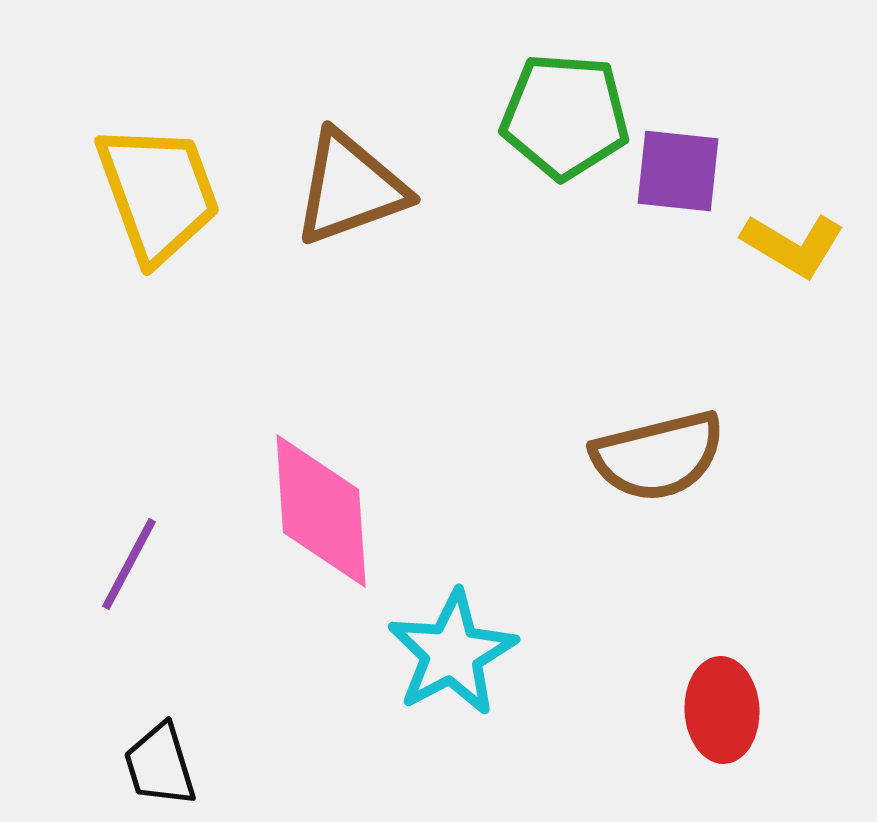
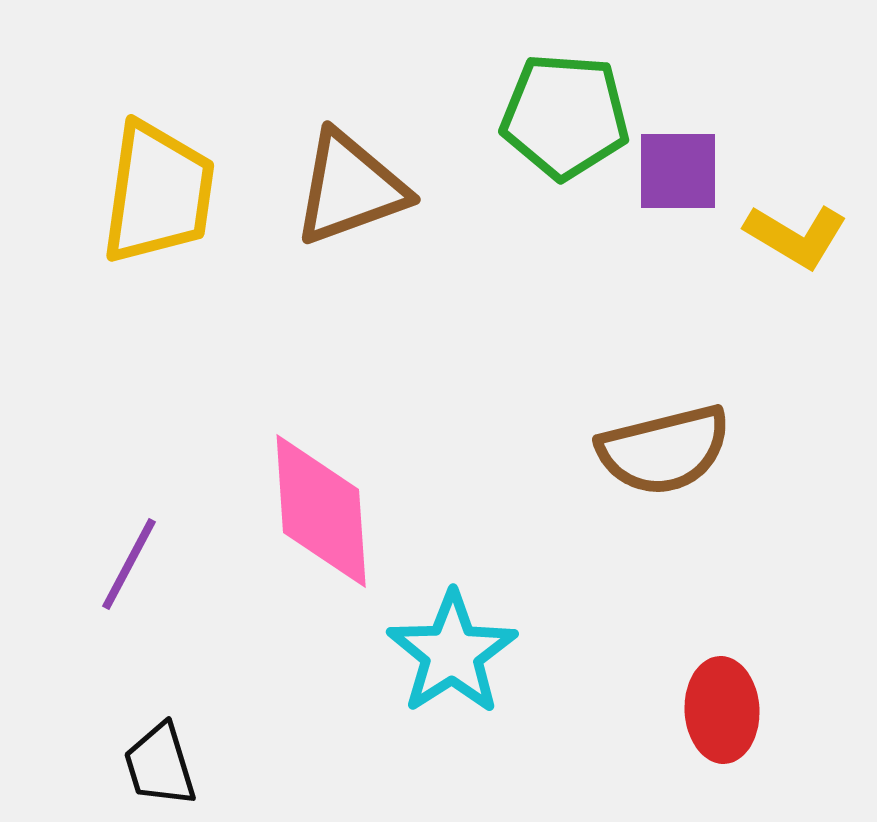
purple square: rotated 6 degrees counterclockwise
yellow trapezoid: rotated 28 degrees clockwise
yellow L-shape: moved 3 px right, 9 px up
brown semicircle: moved 6 px right, 6 px up
cyan star: rotated 5 degrees counterclockwise
